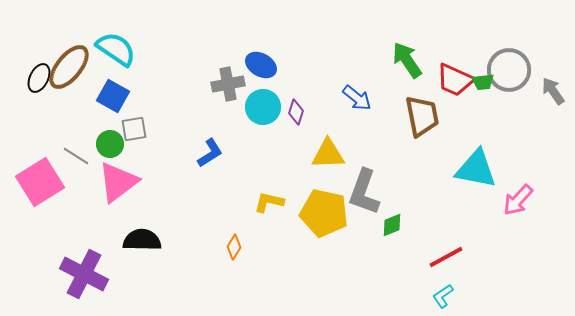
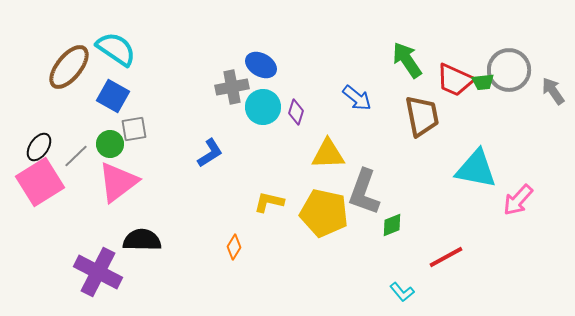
black ellipse: moved 69 px down; rotated 8 degrees clockwise
gray cross: moved 4 px right, 3 px down
gray line: rotated 76 degrees counterclockwise
purple cross: moved 14 px right, 2 px up
cyan L-shape: moved 41 px left, 4 px up; rotated 95 degrees counterclockwise
